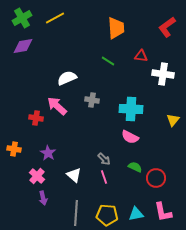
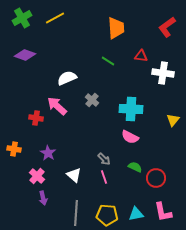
purple diamond: moved 2 px right, 9 px down; rotated 30 degrees clockwise
white cross: moved 1 px up
gray cross: rotated 32 degrees clockwise
